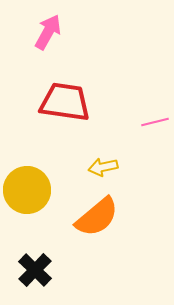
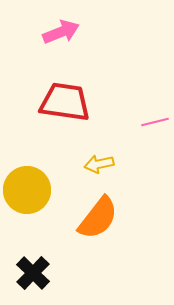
pink arrow: moved 13 px right; rotated 39 degrees clockwise
yellow arrow: moved 4 px left, 3 px up
orange semicircle: moved 1 px right, 1 px down; rotated 12 degrees counterclockwise
black cross: moved 2 px left, 3 px down
